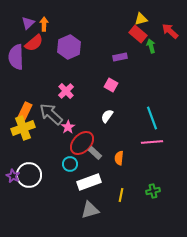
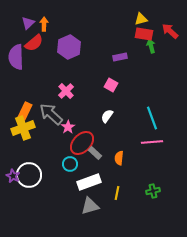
red rectangle: moved 6 px right; rotated 30 degrees counterclockwise
yellow line: moved 4 px left, 2 px up
gray triangle: moved 4 px up
